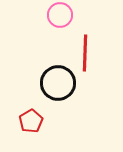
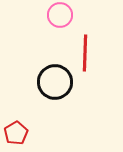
black circle: moved 3 px left, 1 px up
red pentagon: moved 15 px left, 12 px down
